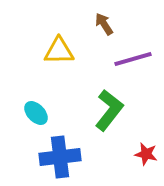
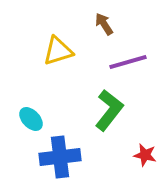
yellow triangle: moved 1 px left; rotated 16 degrees counterclockwise
purple line: moved 5 px left, 3 px down
cyan ellipse: moved 5 px left, 6 px down
red star: moved 1 px left, 1 px down
